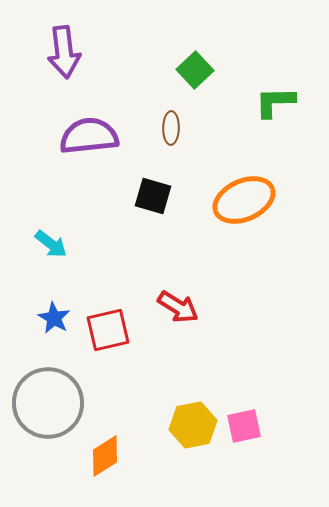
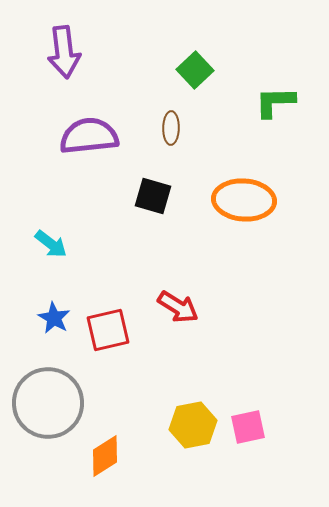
orange ellipse: rotated 28 degrees clockwise
pink square: moved 4 px right, 1 px down
